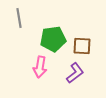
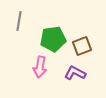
gray line: moved 3 px down; rotated 18 degrees clockwise
brown square: rotated 24 degrees counterclockwise
purple L-shape: rotated 115 degrees counterclockwise
